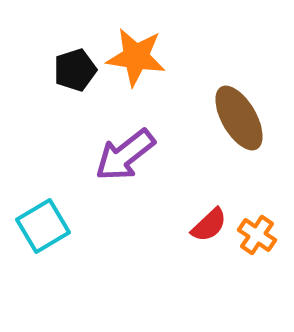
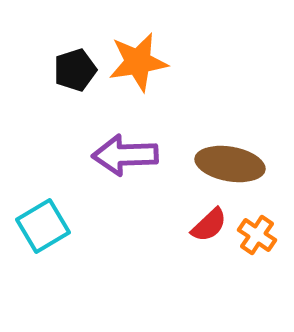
orange star: moved 2 px right, 5 px down; rotated 18 degrees counterclockwise
brown ellipse: moved 9 px left, 46 px down; rotated 50 degrees counterclockwise
purple arrow: rotated 36 degrees clockwise
